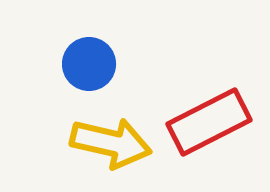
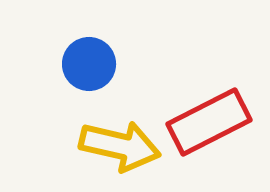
yellow arrow: moved 9 px right, 3 px down
